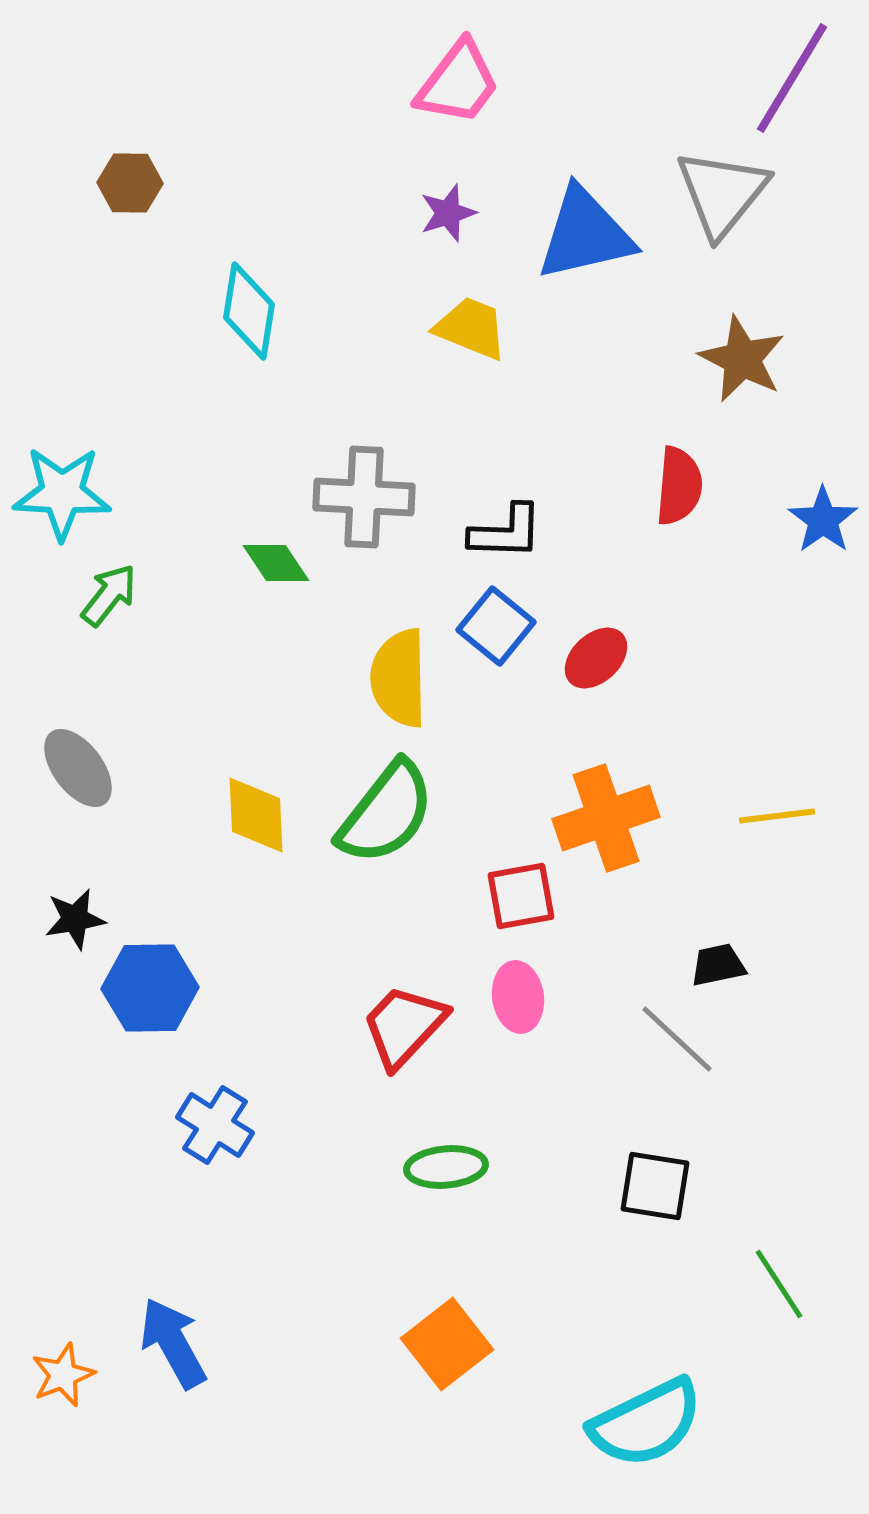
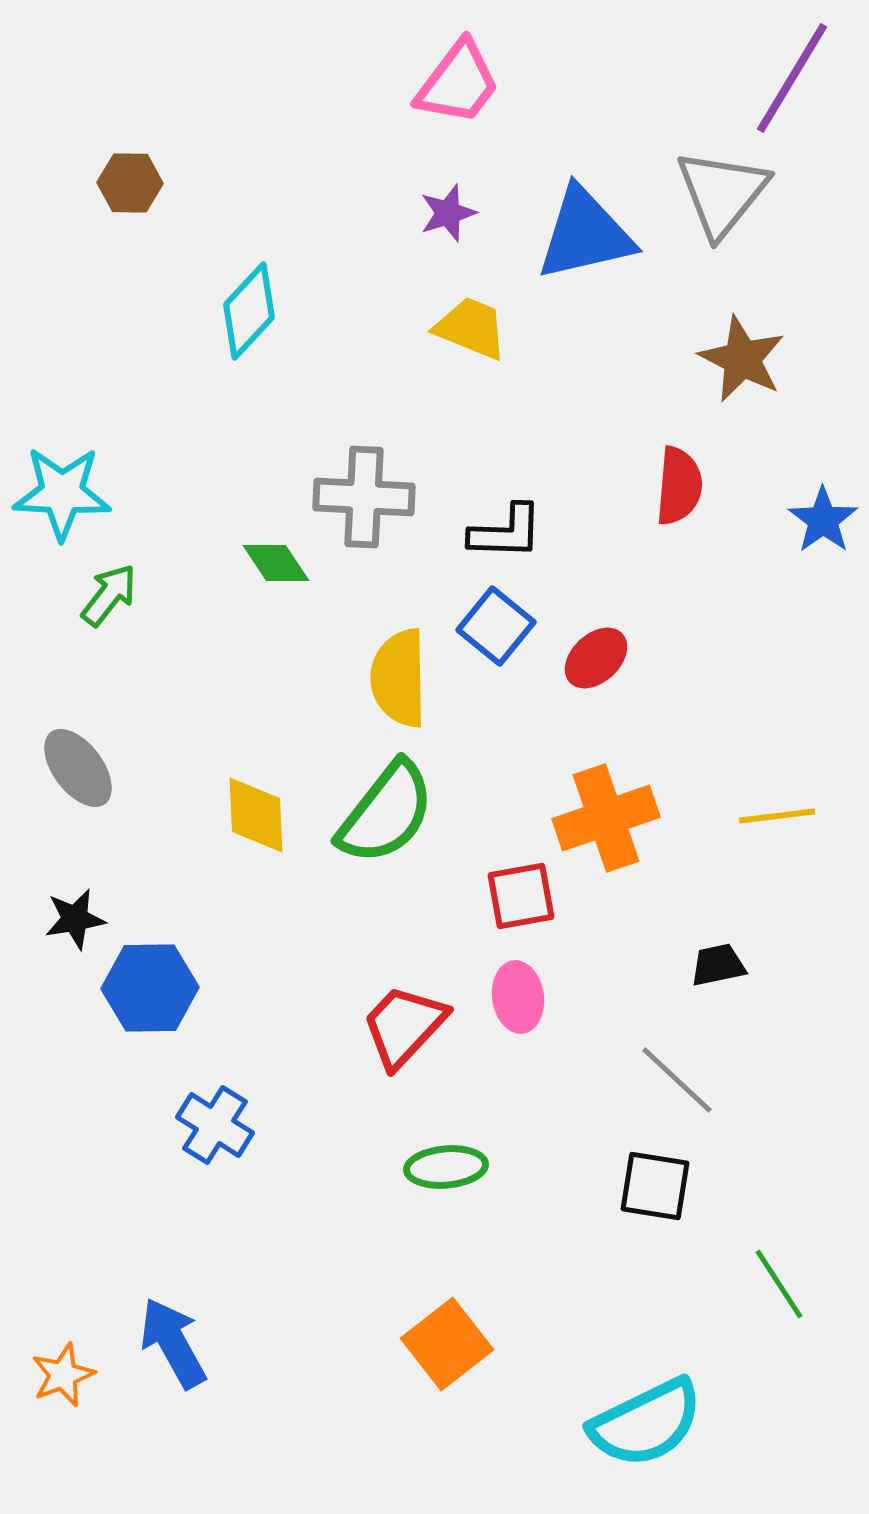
cyan diamond: rotated 34 degrees clockwise
gray line: moved 41 px down
